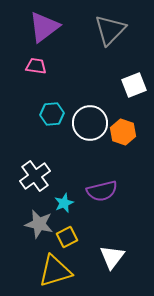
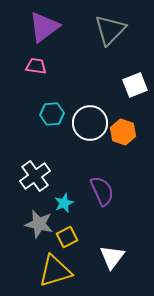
white square: moved 1 px right
purple semicircle: rotated 100 degrees counterclockwise
